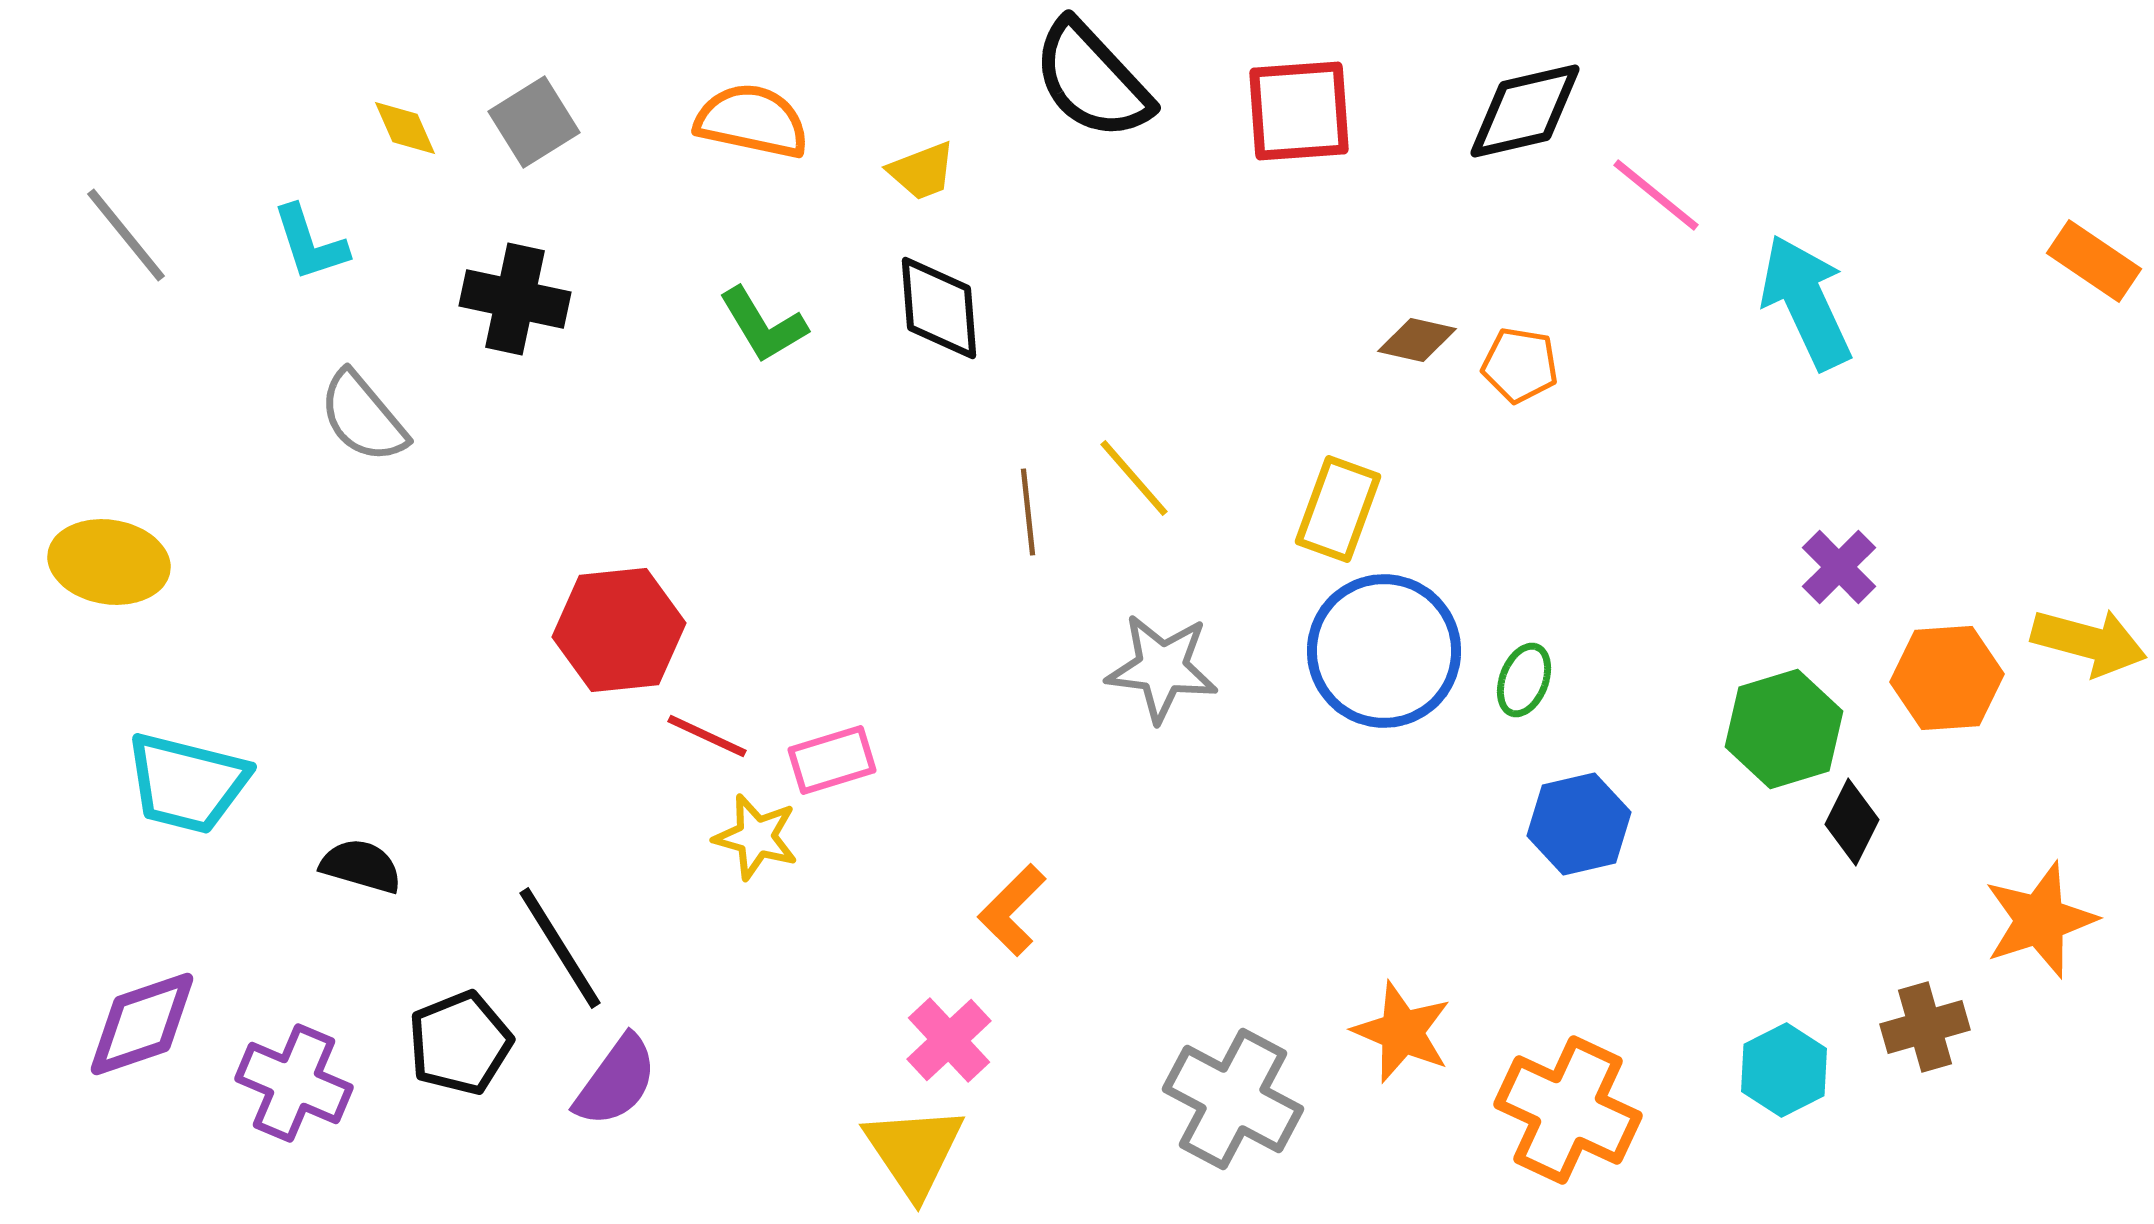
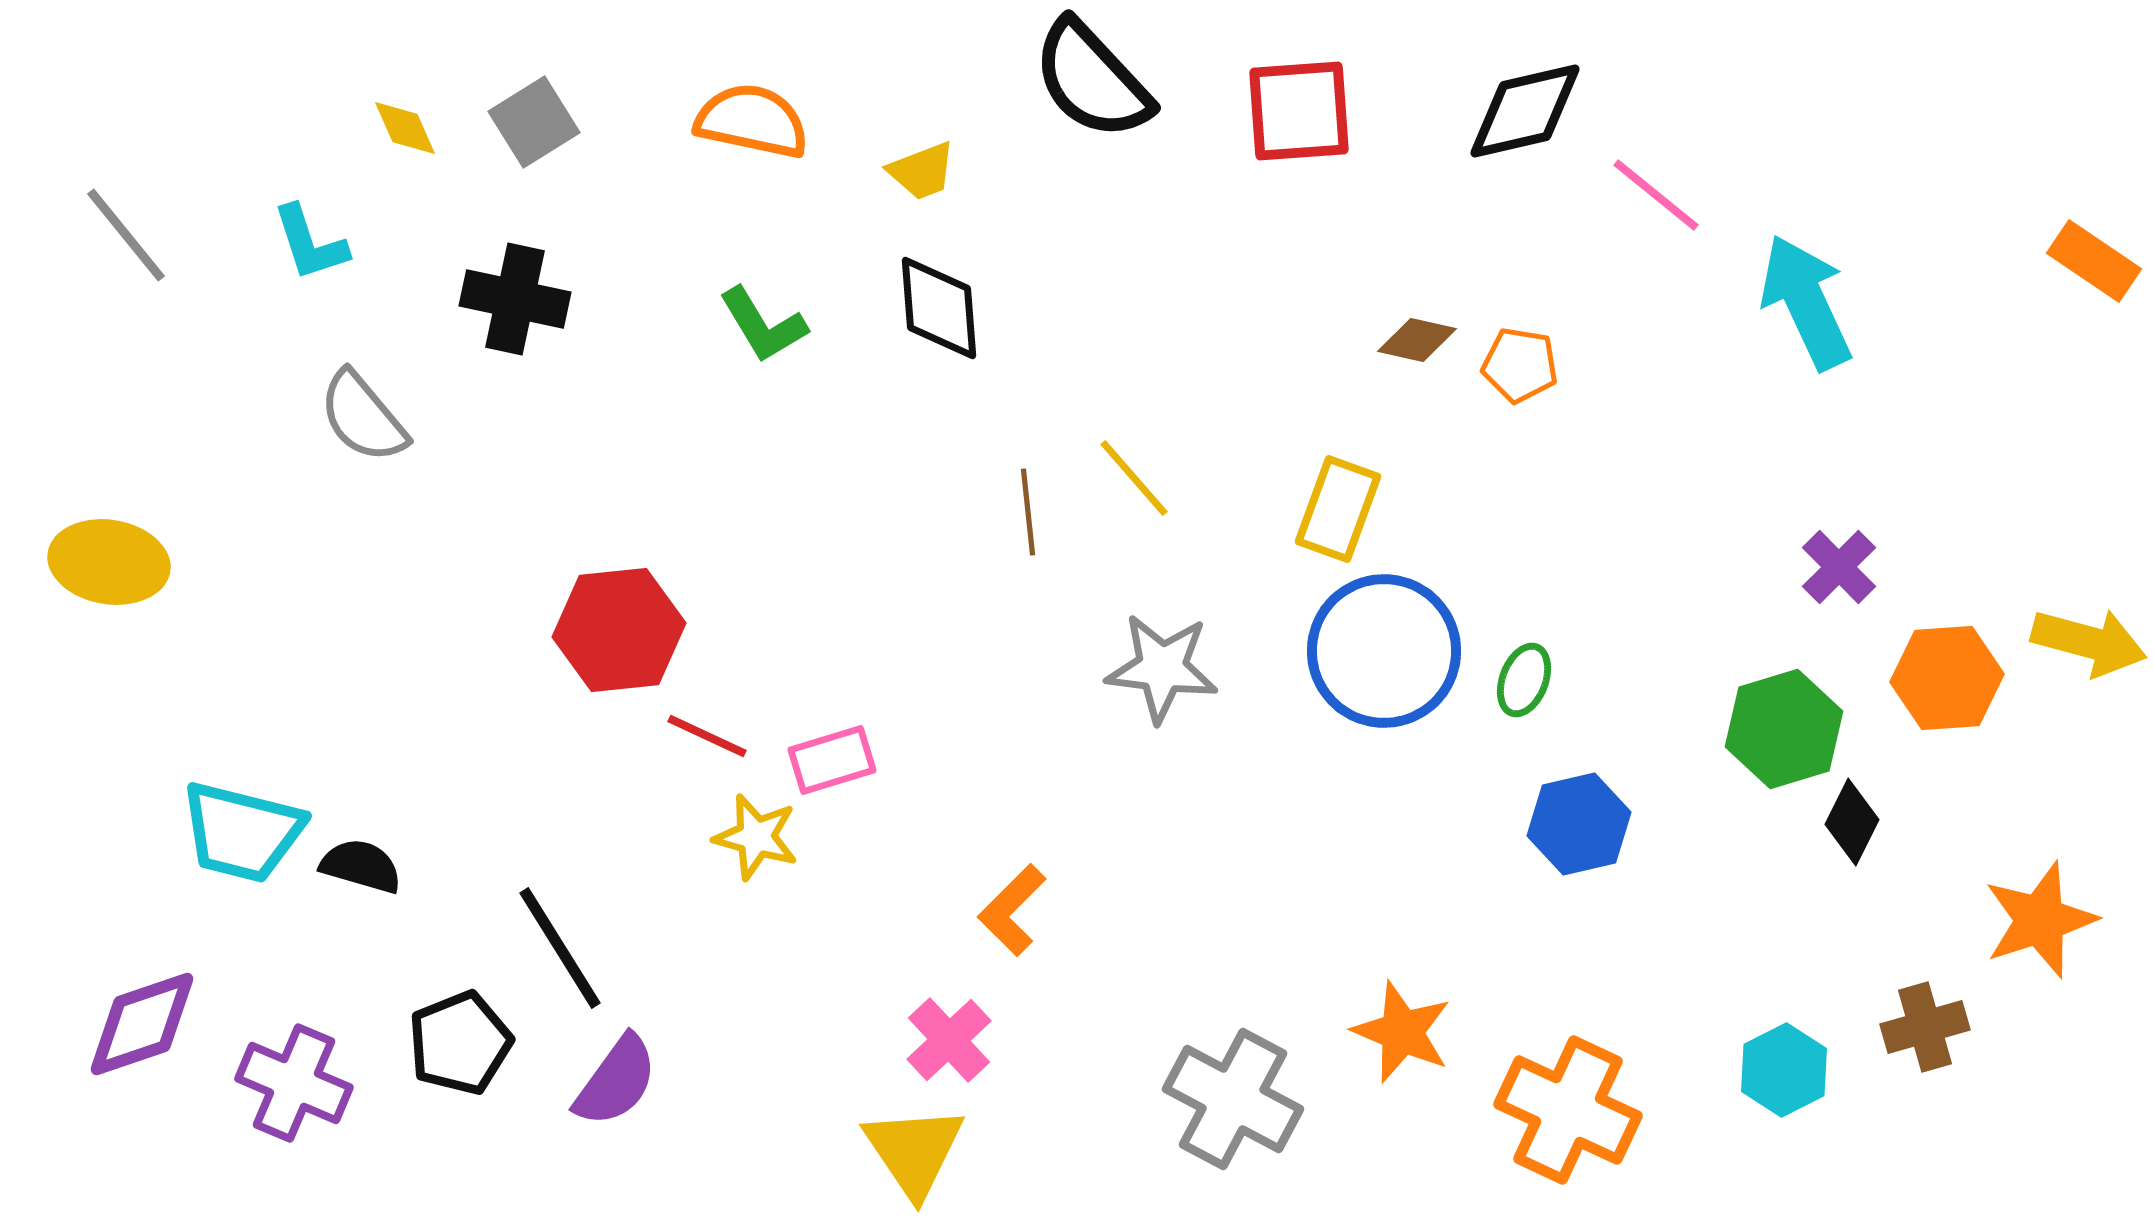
cyan trapezoid at (187, 783): moved 55 px right, 49 px down
